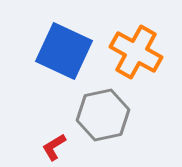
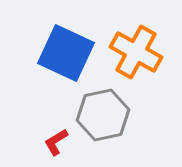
blue square: moved 2 px right, 2 px down
red L-shape: moved 2 px right, 5 px up
